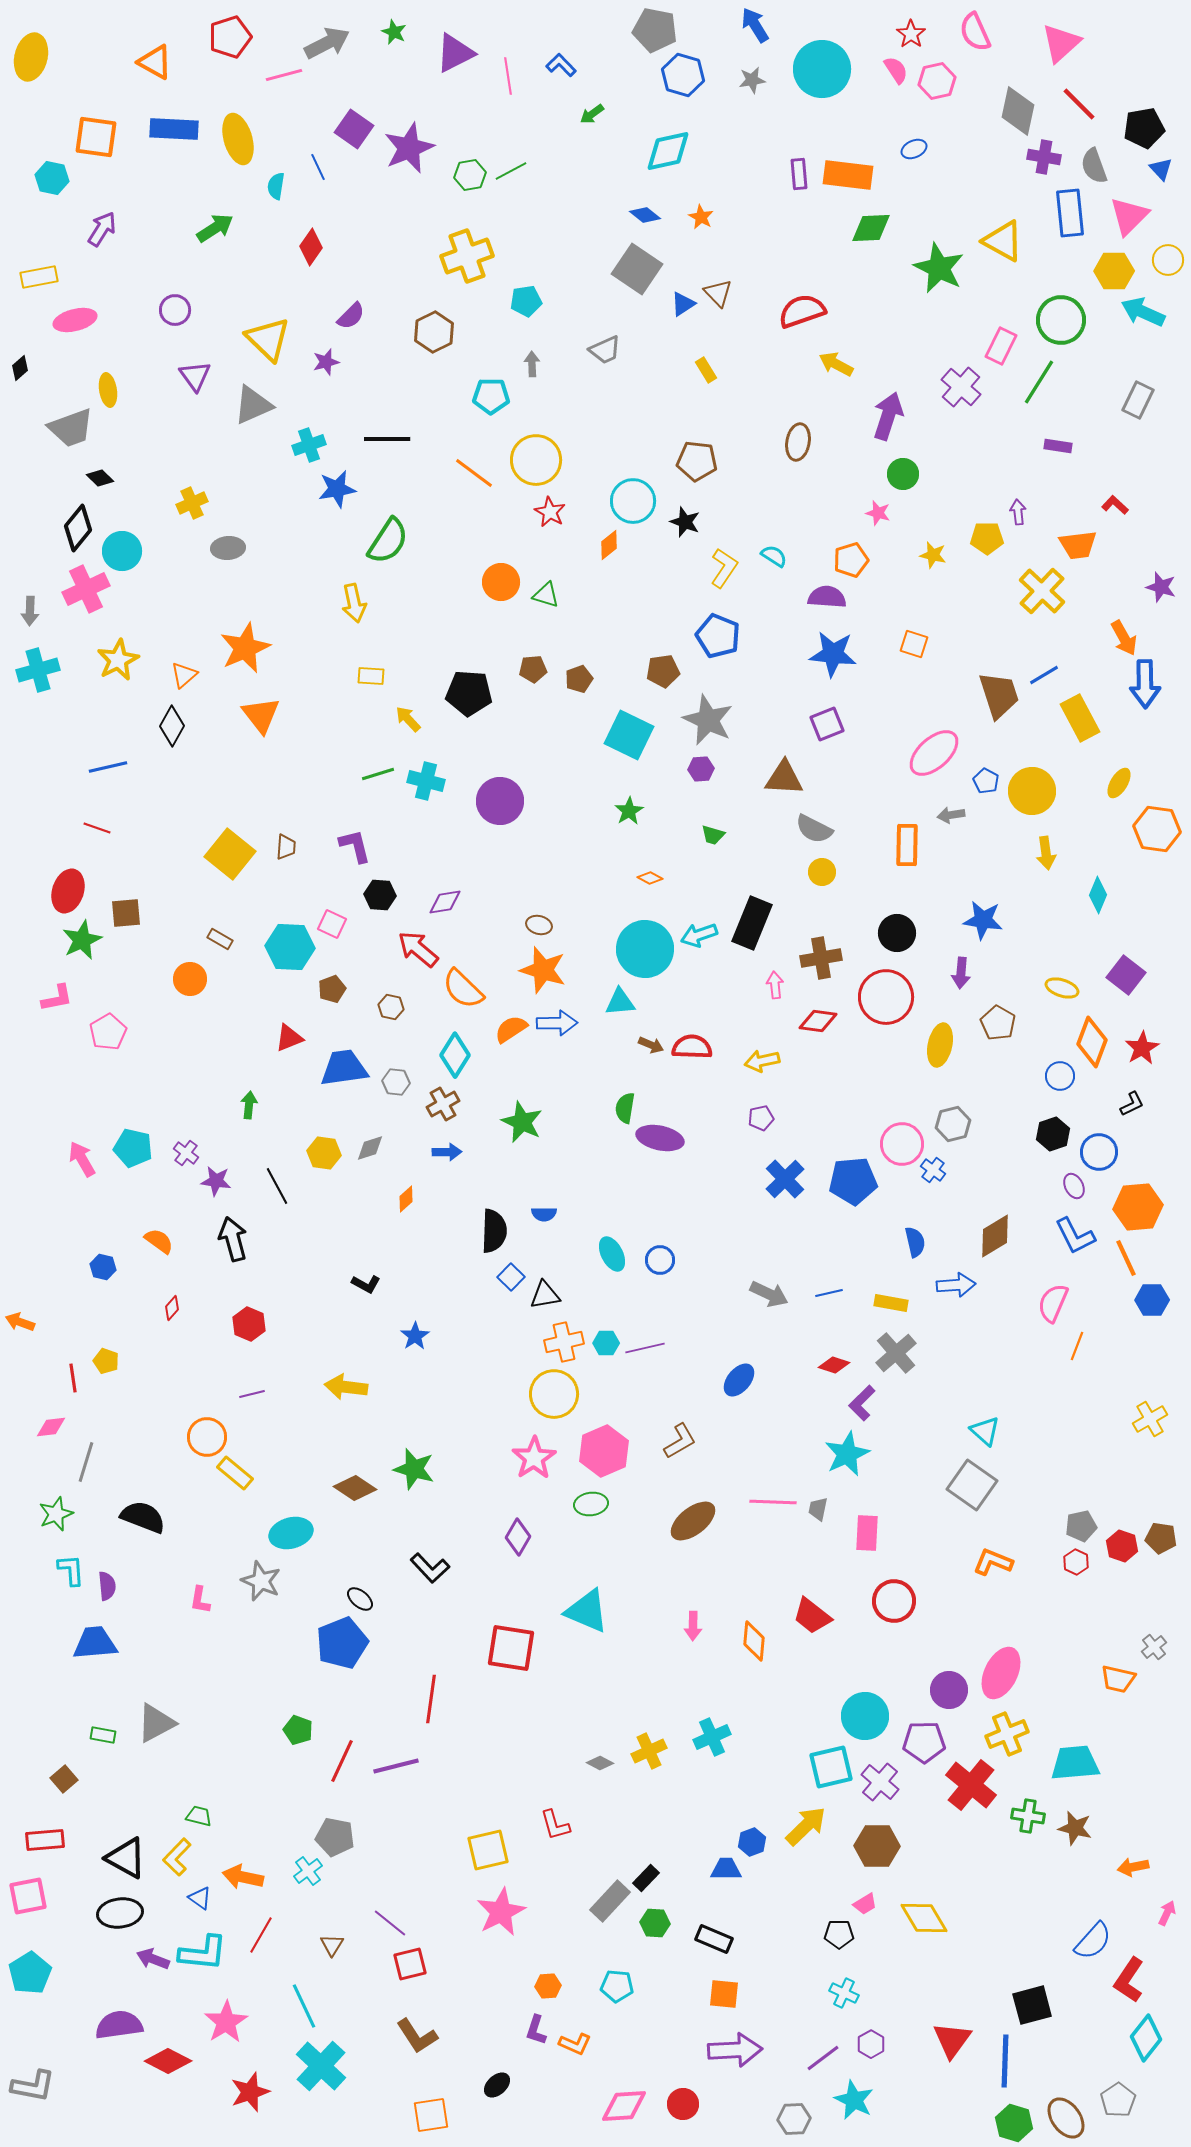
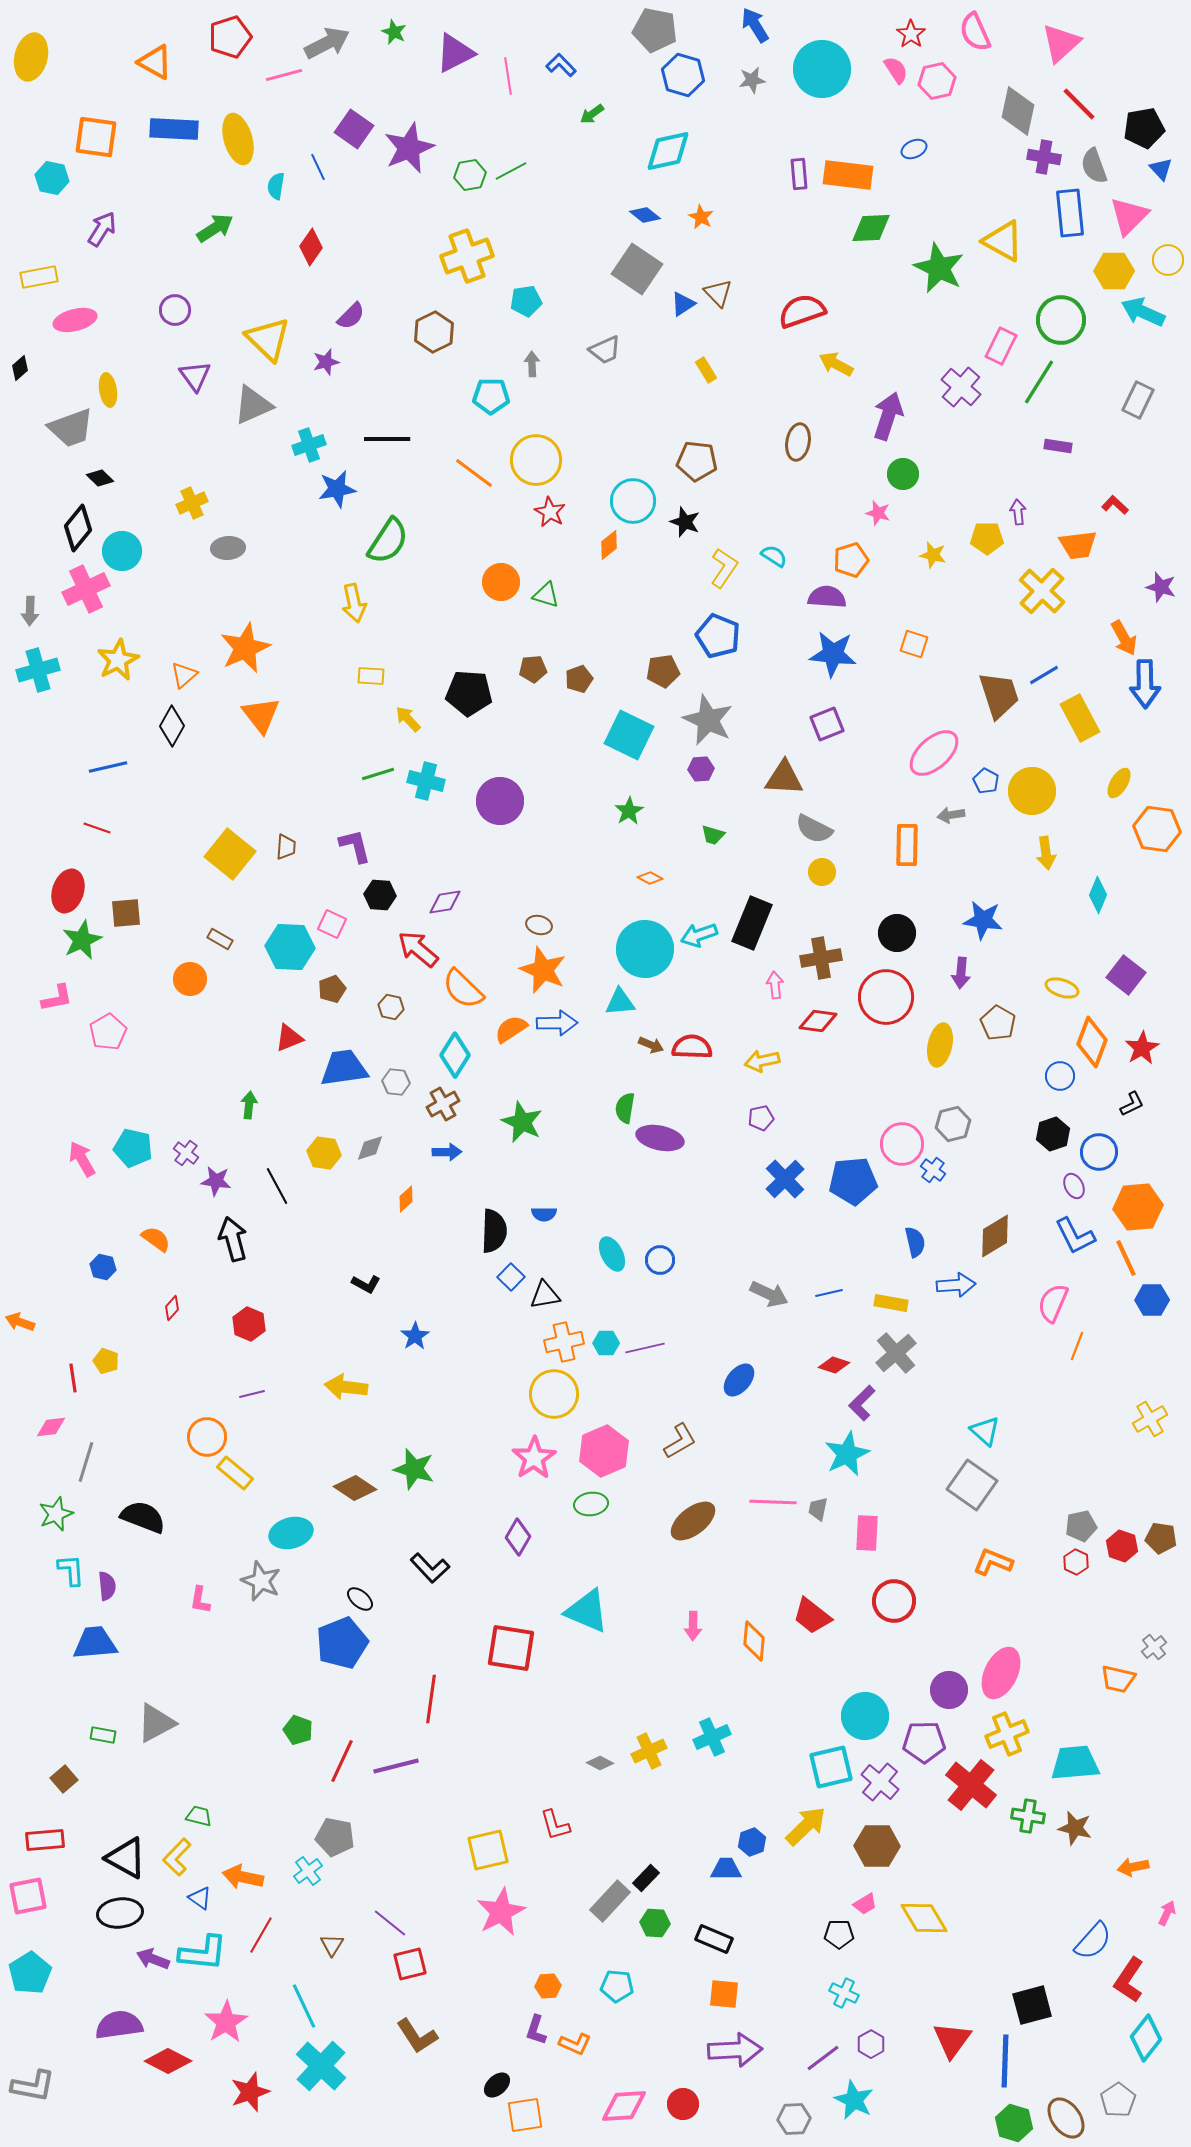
orange star at (543, 970): rotated 6 degrees clockwise
orange semicircle at (159, 1241): moved 3 px left, 2 px up
orange square at (431, 2115): moved 94 px right
